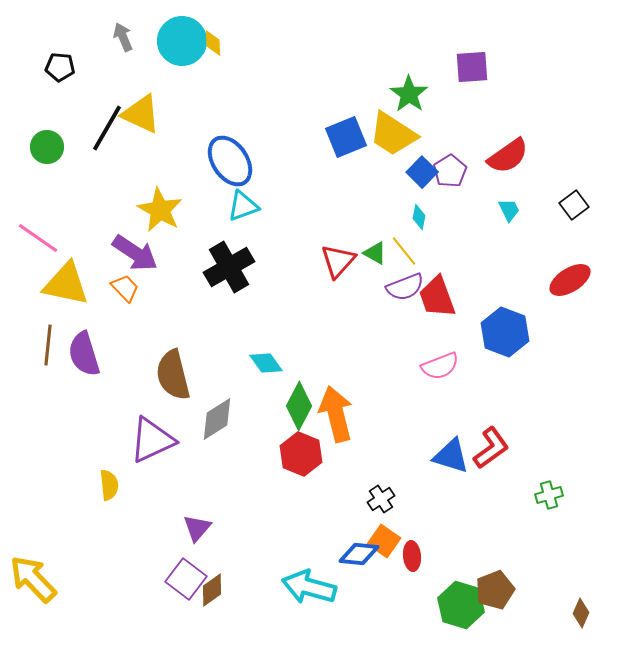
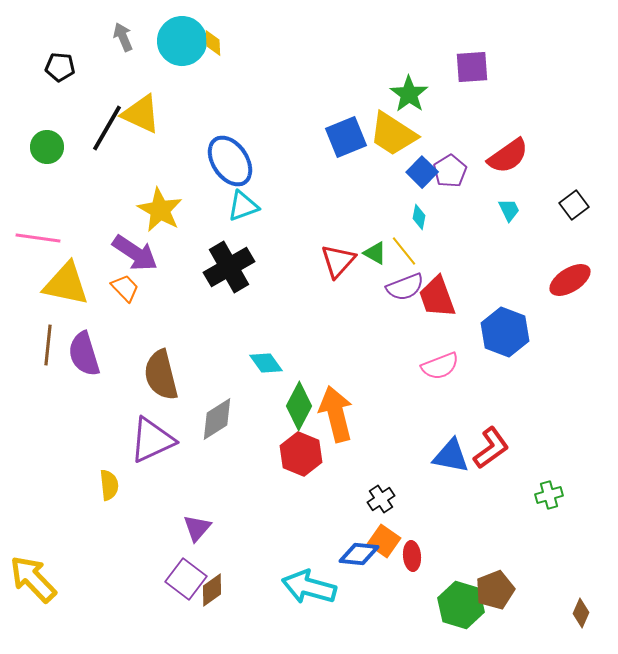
pink line at (38, 238): rotated 27 degrees counterclockwise
brown semicircle at (173, 375): moved 12 px left
blue triangle at (451, 456): rotated 6 degrees counterclockwise
